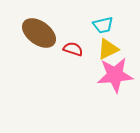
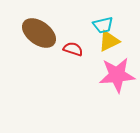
yellow triangle: moved 1 px right, 8 px up
pink star: moved 2 px right
